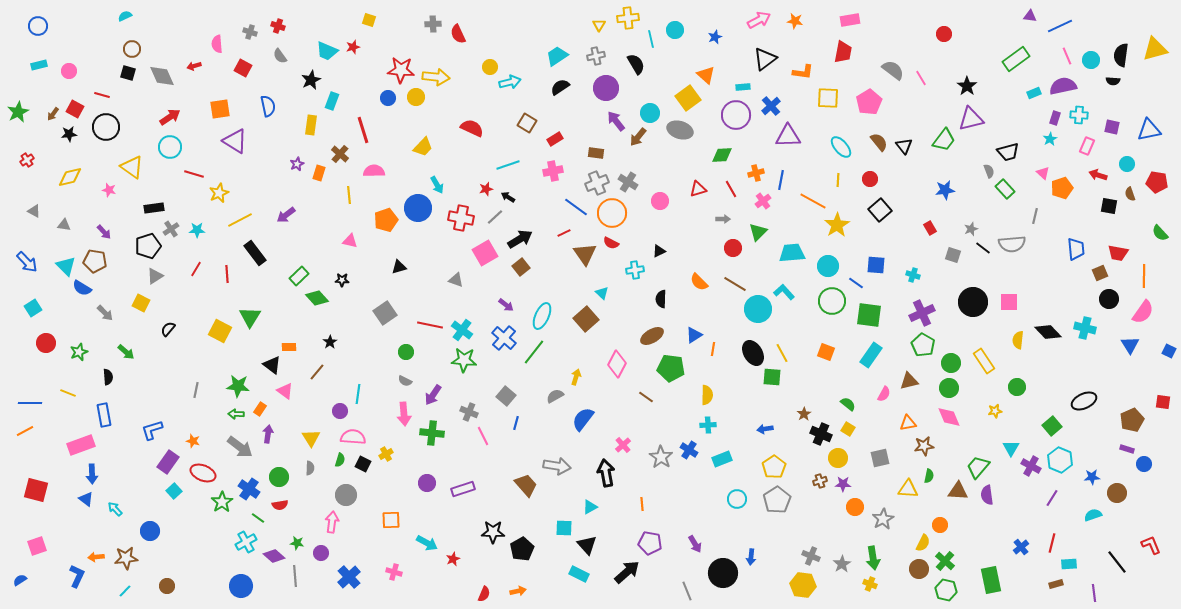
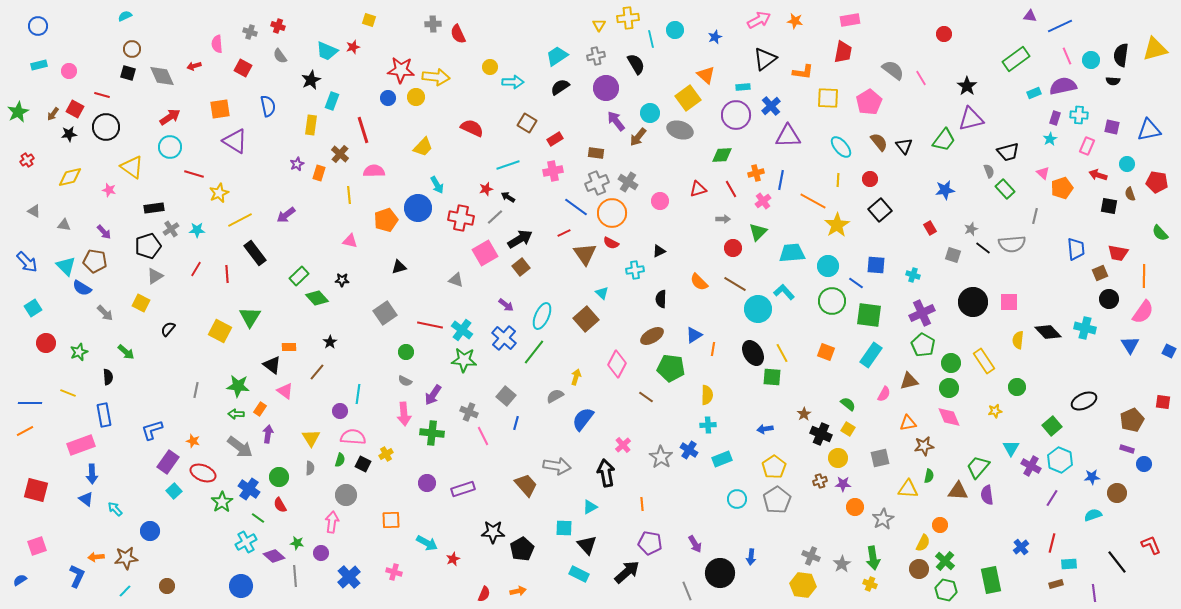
cyan arrow at (510, 82): moved 3 px right; rotated 15 degrees clockwise
red semicircle at (280, 505): rotated 70 degrees clockwise
black circle at (723, 573): moved 3 px left
